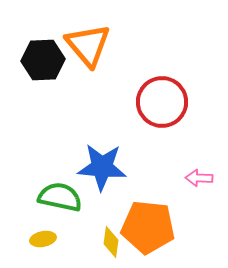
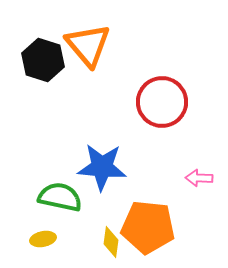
black hexagon: rotated 21 degrees clockwise
